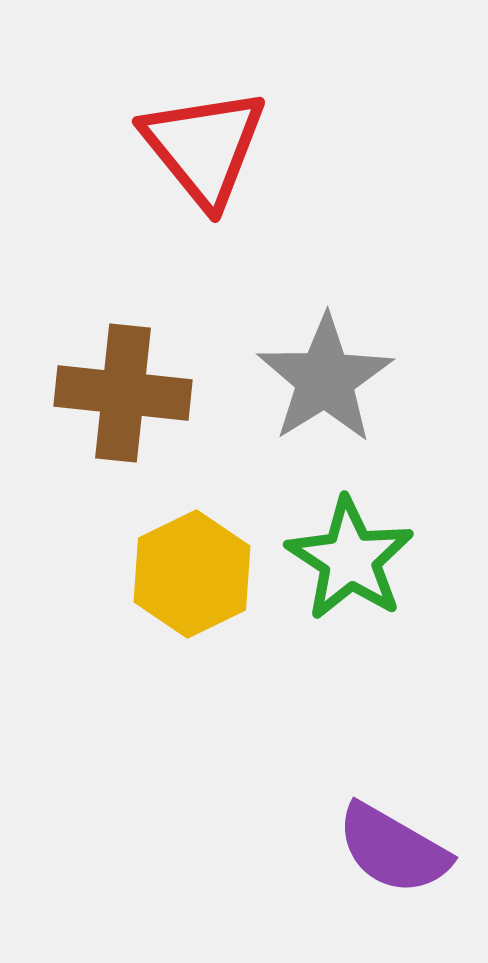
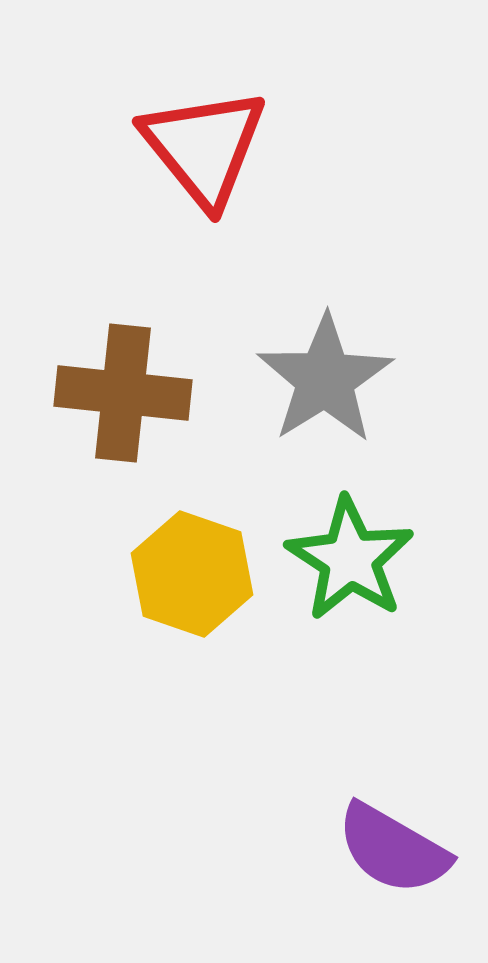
yellow hexagon: rotated 15 degrees counterclockwise
